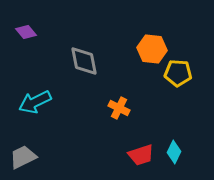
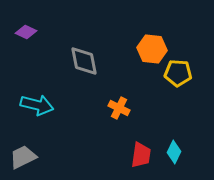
purple diamond: rotated 25 degrees counterclockwise
cyan arrow: moved 2 px right, 3 px down; rotated 140 degrees counterclockwise
red trapezoid: rotated 64 degrees counterclockwise
